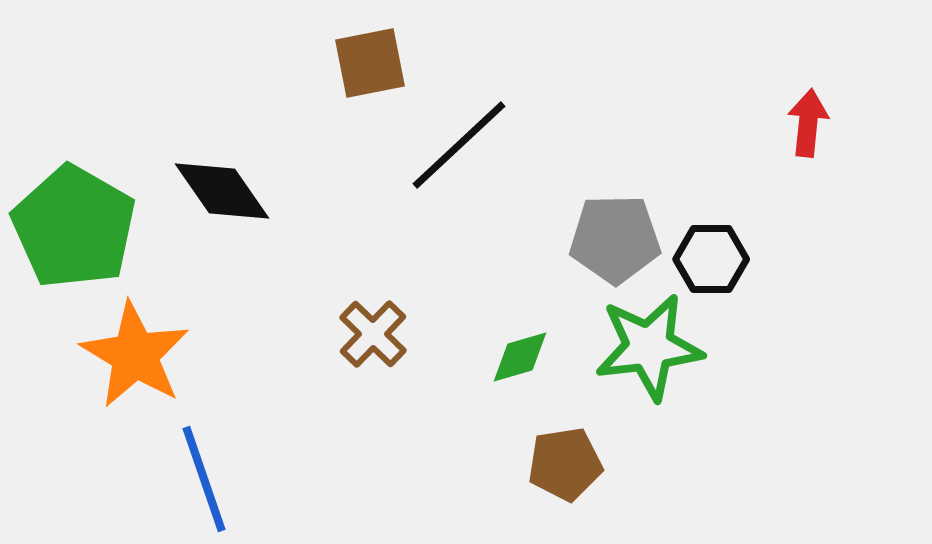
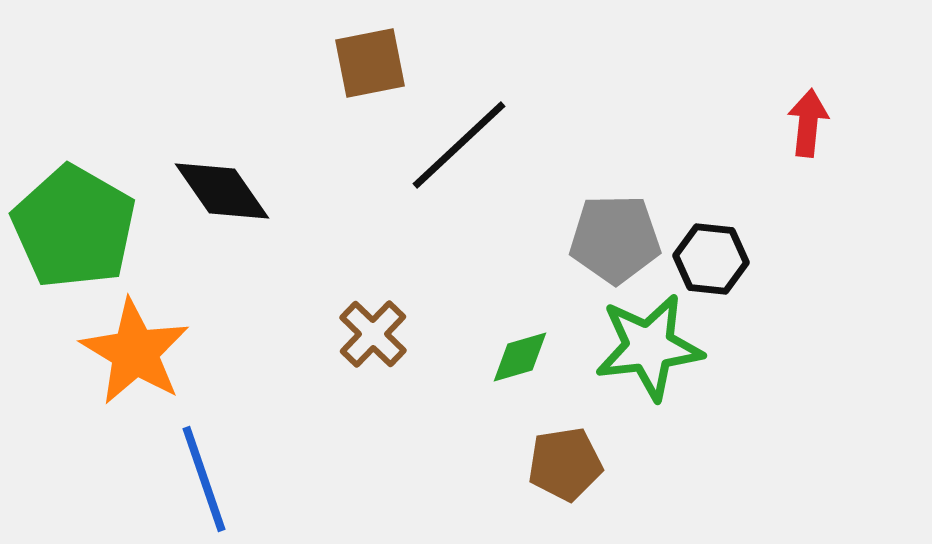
black hexagon: rotated 6 degrees clockwise
orange star: moved 3 px up
